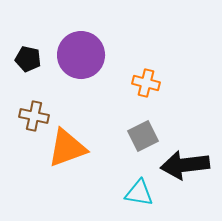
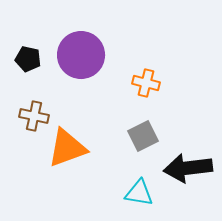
black arrow: moved 3 px right, 3 px down
